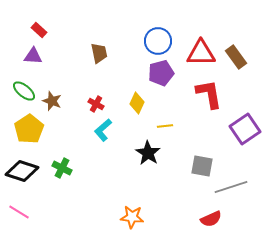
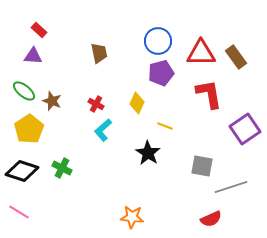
yellow line: rotated 28 degrees clockwise
